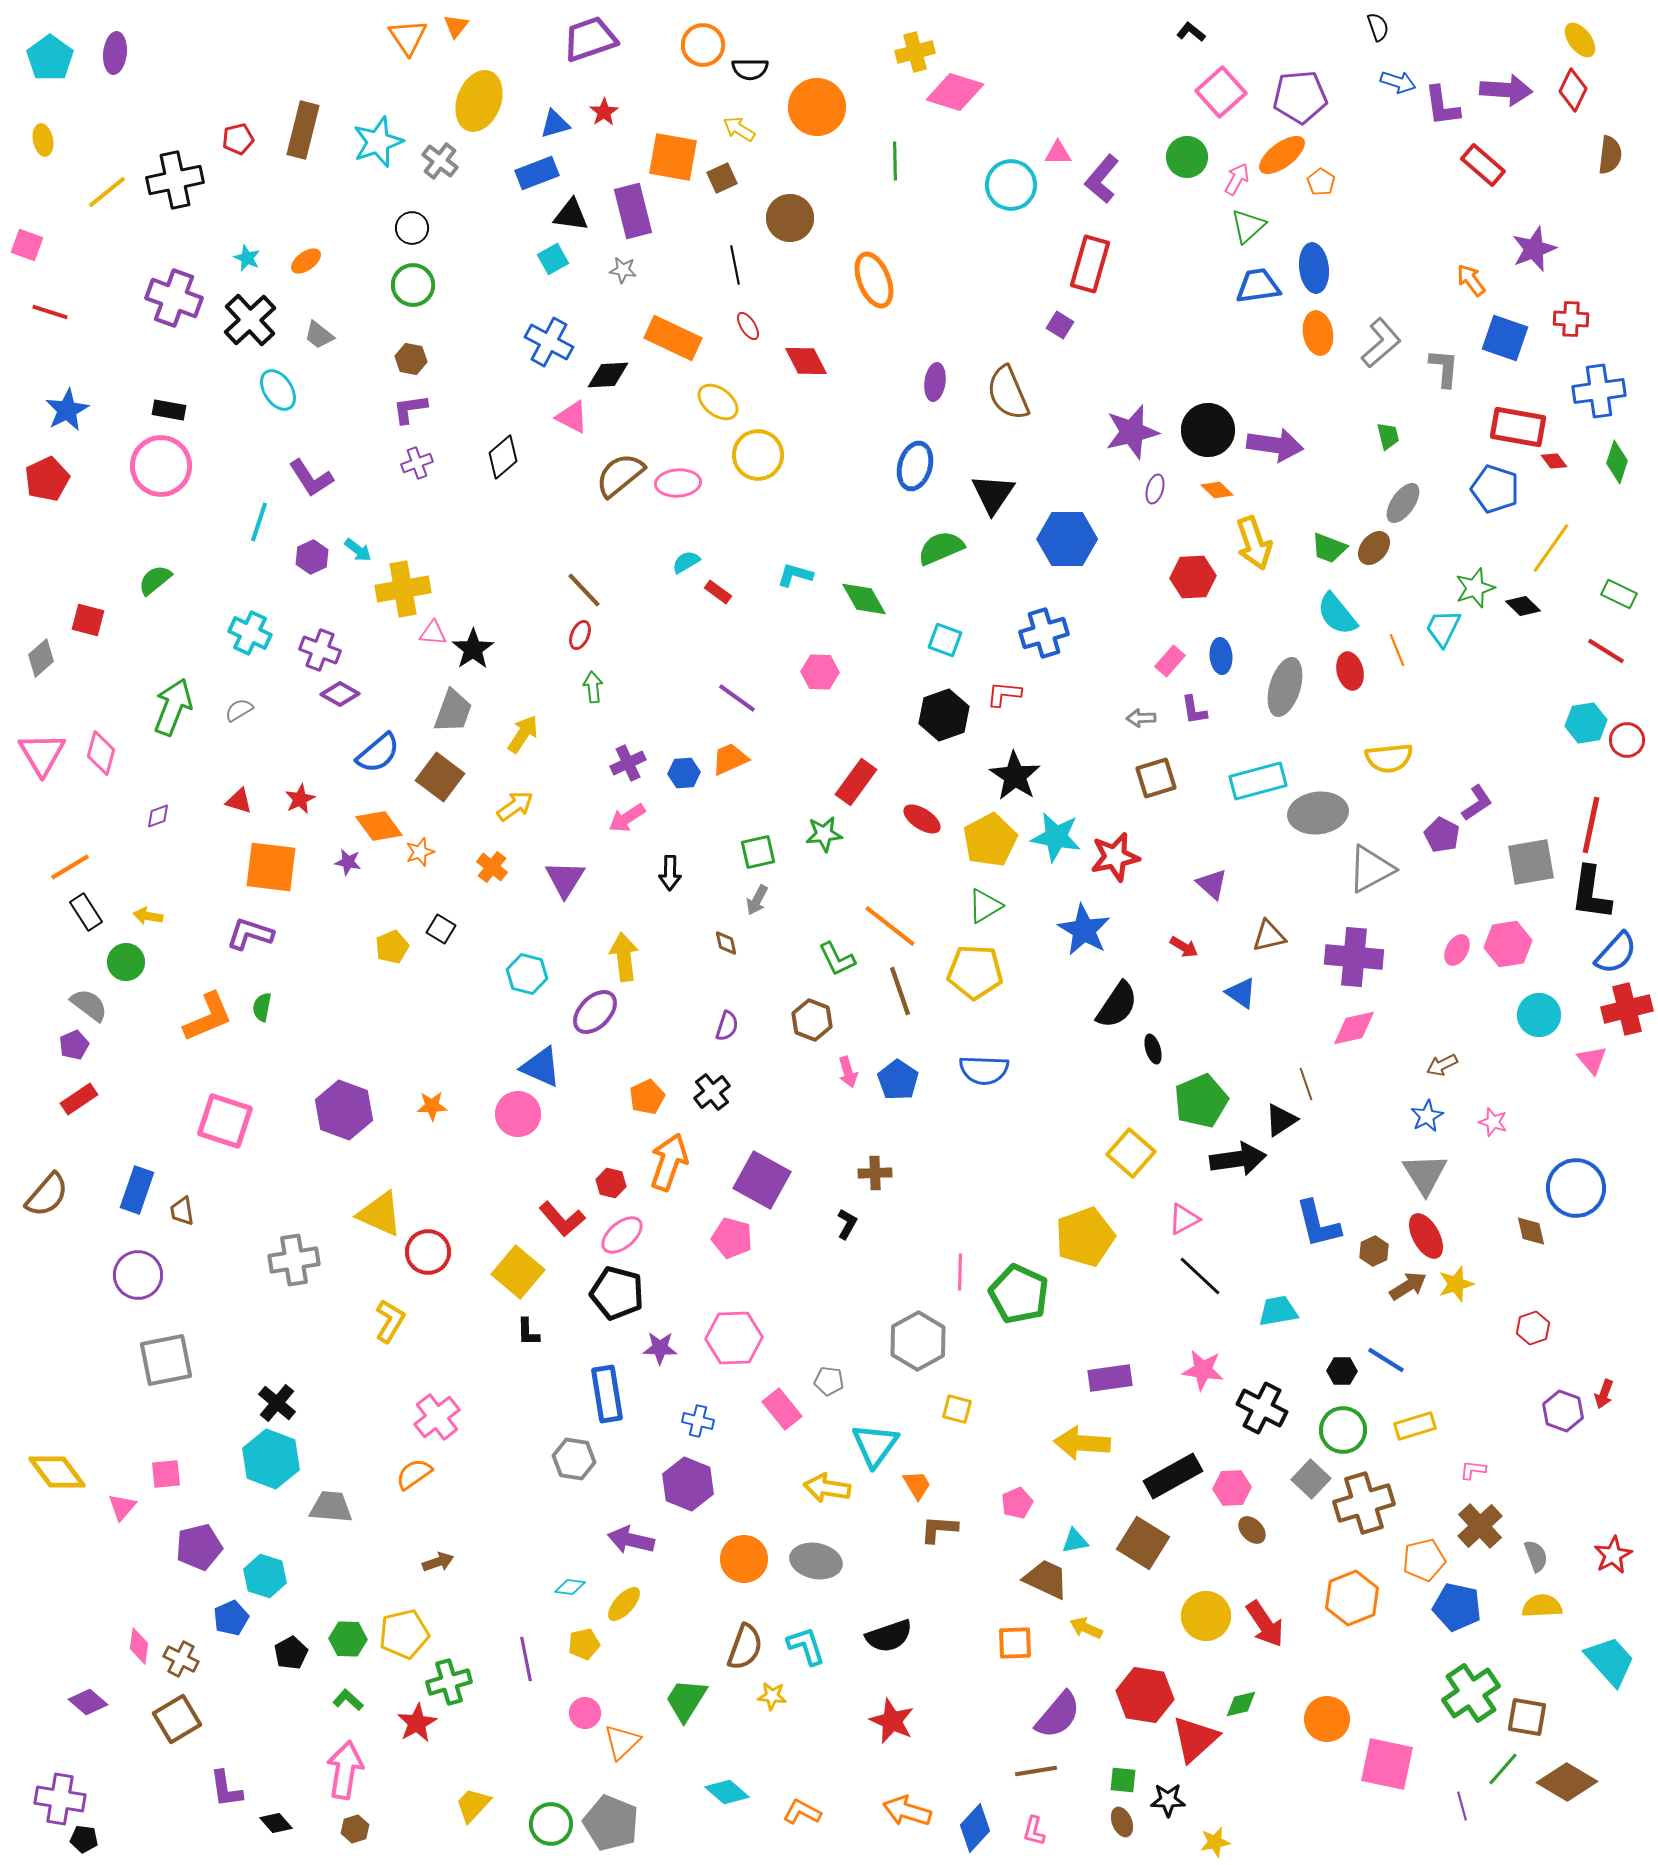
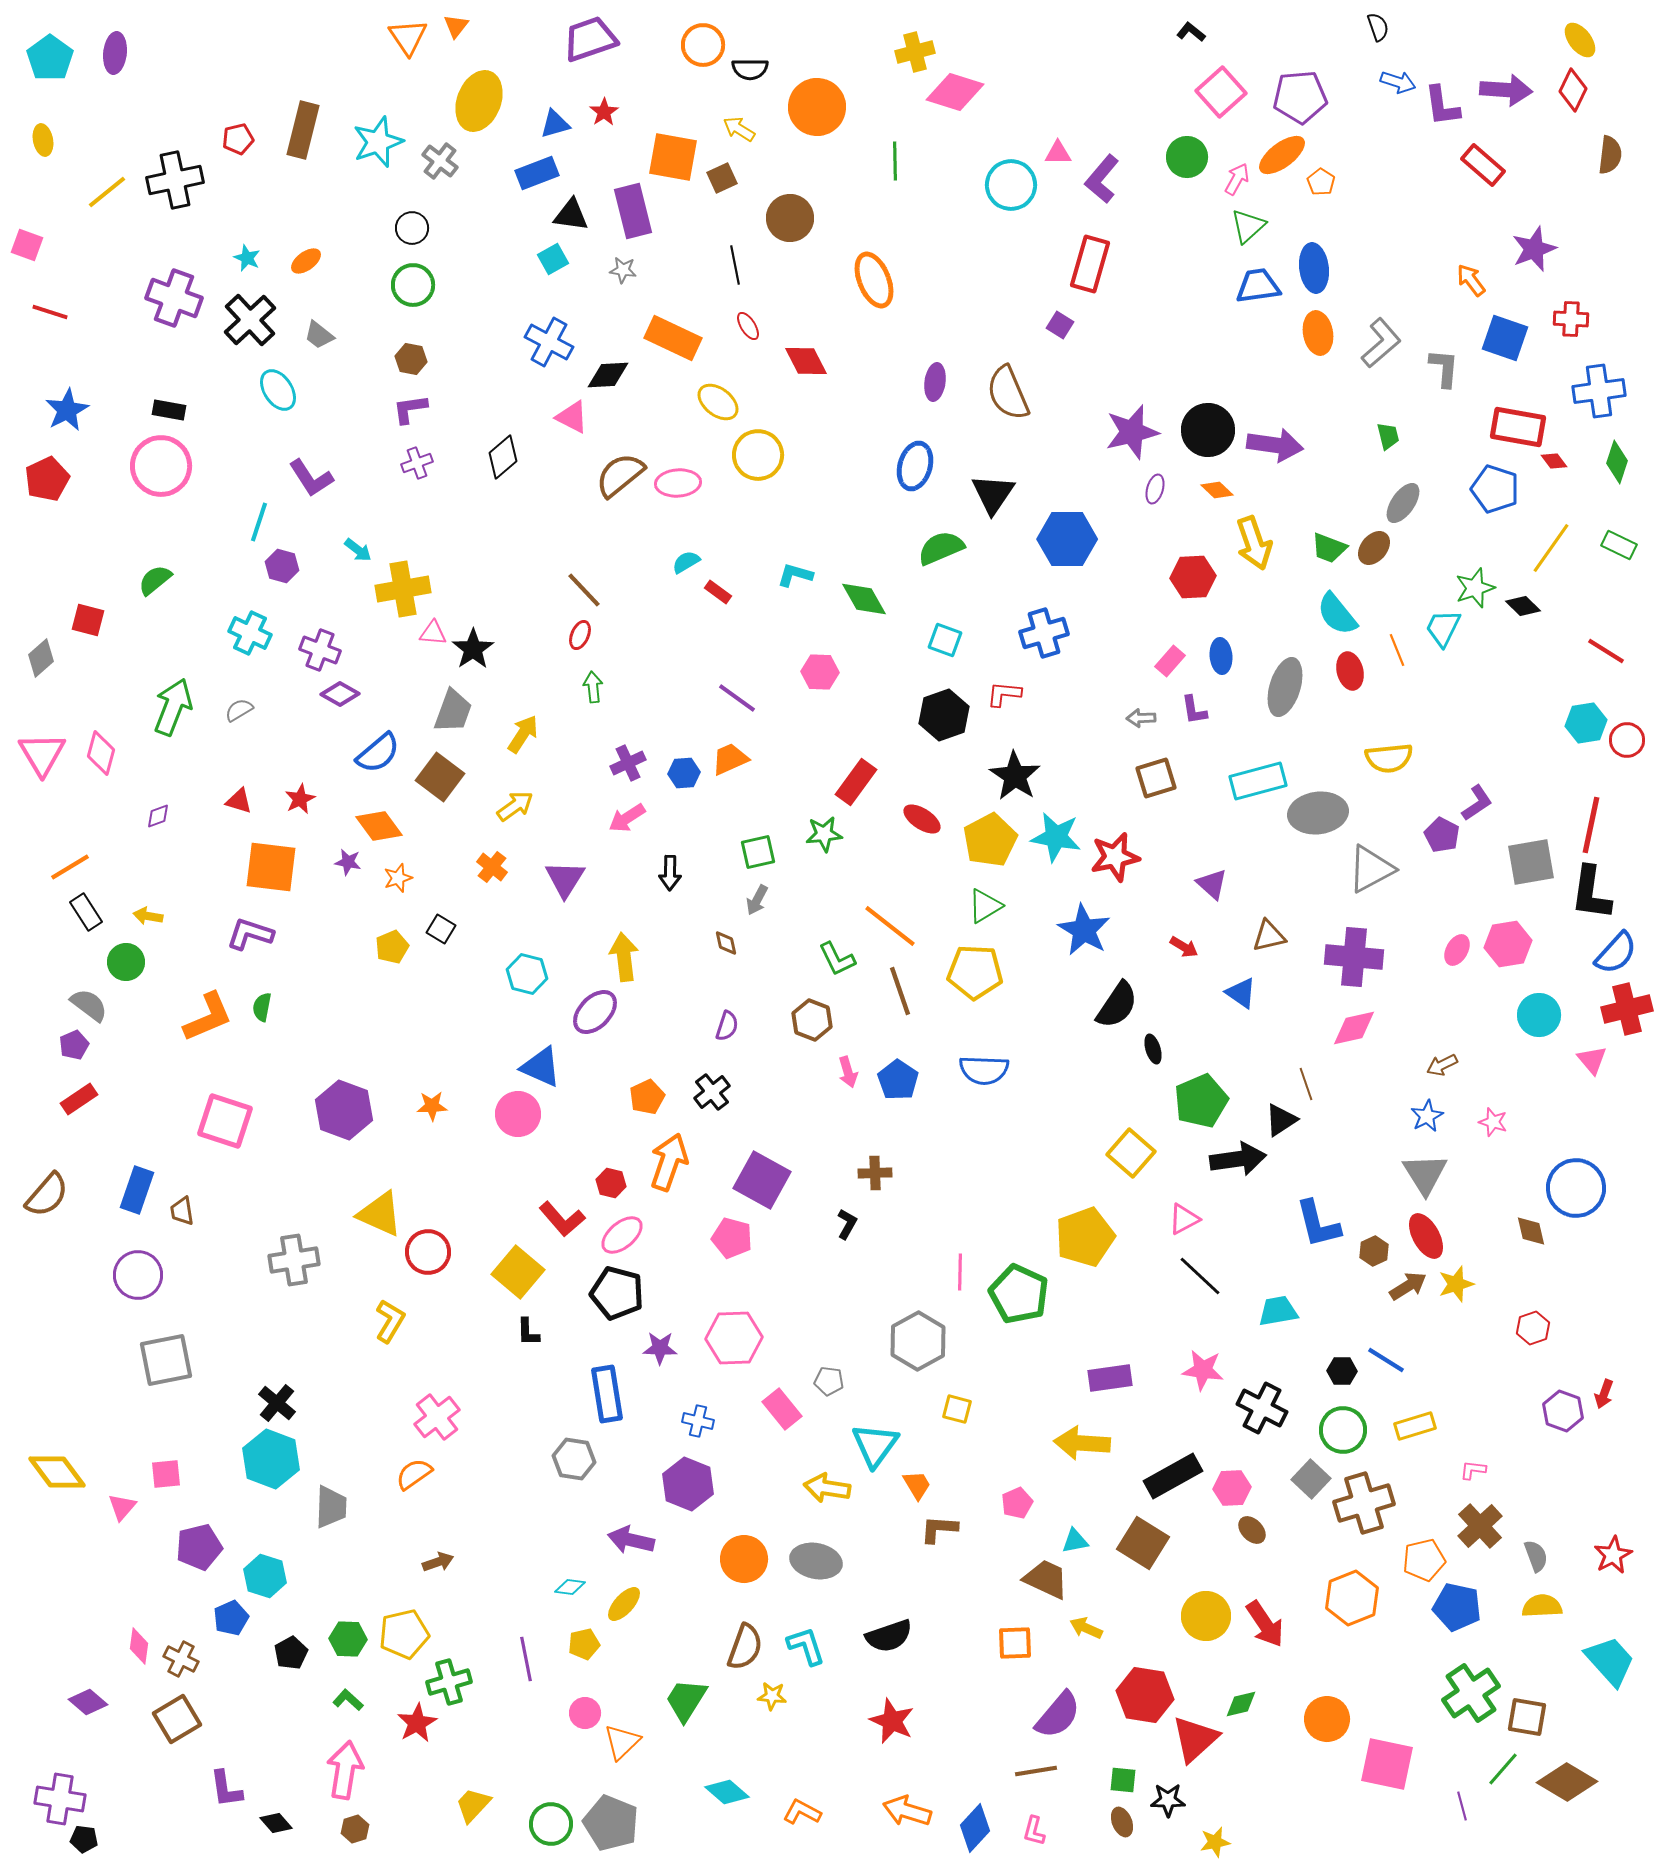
purple hexagon at (312, 557): moved 30 px left, 9 px down; rotated 20 degrees counterclockwise
green rectangle at (1619, 594): moved 49 px up
orange star at (420, 852): moved 22 px left, 26 px down
gray trapezoid at (331, 1507): rotated 87 degrees clockwise
